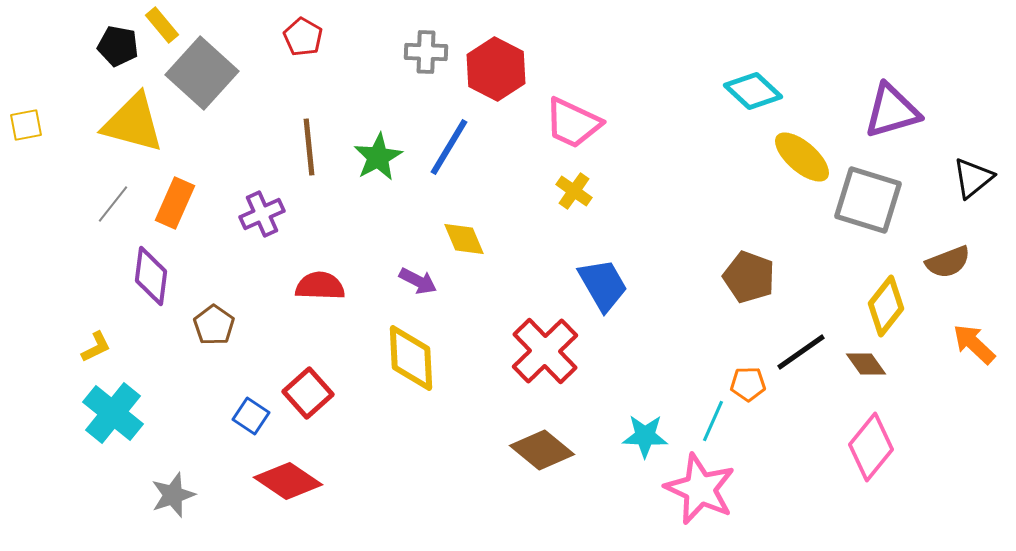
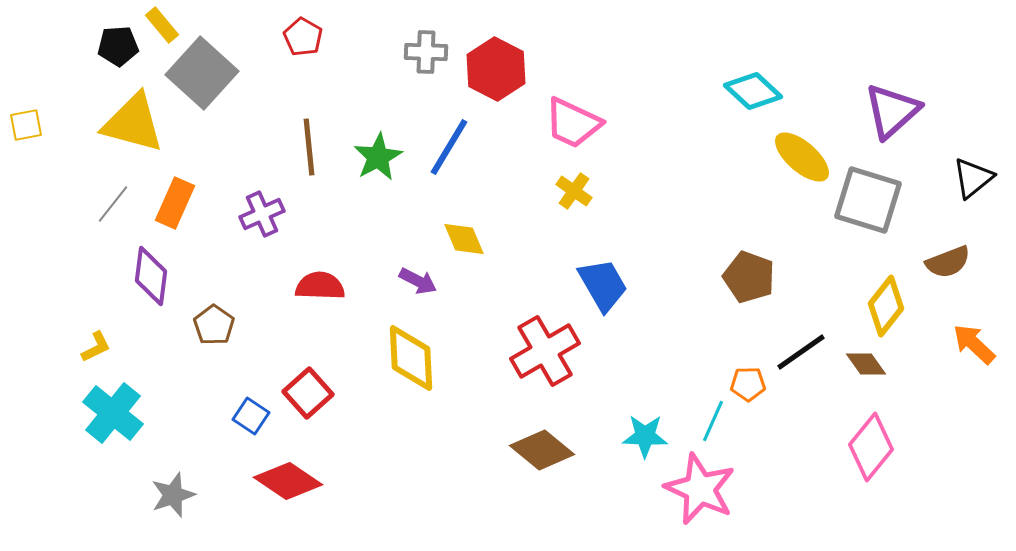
black pentagon at (118, 46): rotated 15 degrees counterclockwise
purple triangle at (892, 111): rotated 26 degrees counterclockwise
red cross at (545, 351): rotated 14 degrees clockwise
